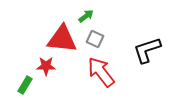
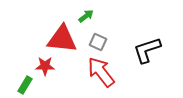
gray square: moved 3 px right, 3 px down
red star: moved 1 px left
